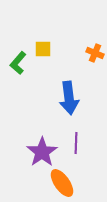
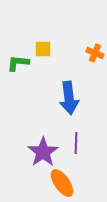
green L-shape: rotated 55 degrees clockwise
purple star: moved 1 px right
